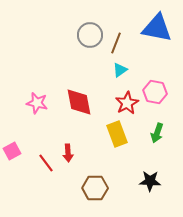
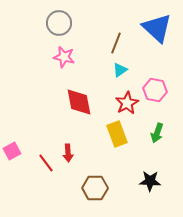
blue triangle: rotated 32 degrees clockwise
gray circle: moved 31 px left, 12 px up
pink hexagon: moved 2 px up
pink star: moved 27 px right, 46 px up
